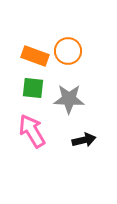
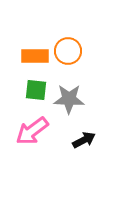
orange rectangle: rotated 20 degrees counterclockwise
green square: moved 3 px right, 2 px down
pink arrow: rotated 96 degrees counterclockwise
black arrow: rotated 15 degrees counterclockwise
